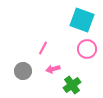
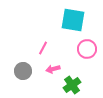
cyan square: moved 9 px left; rotated 10 degrees counterclockwise
